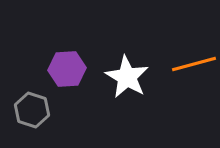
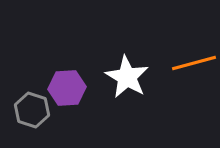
orange line: moved 1 px up
purple hexagon: moved 19 px down
